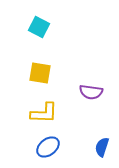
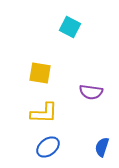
cyan square: moved 31 px right
